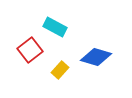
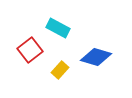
cyan rectangle: moved 3 px right, 1 px down
